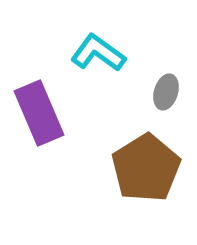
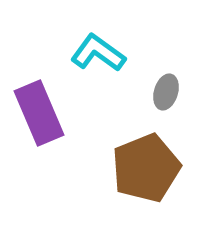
brown pentagon: rotated 10 degrees clockwise
